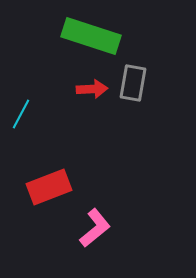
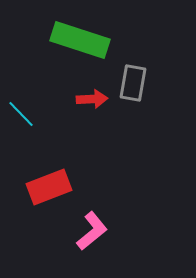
green rectangle: moved 11 px left, 4 px down
red arrow: moved 10 px down
cyan line: rotated 72 degrees counterclockwise
pink L-shape: moved 3 px left, 3 px down
